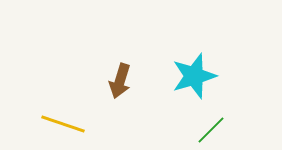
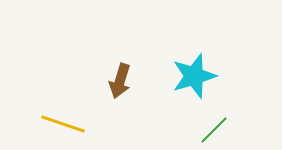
green line: moved 3 px right
